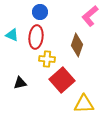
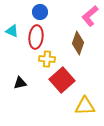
cyan triangle: moved 4 px up
brown diamond: moved 1 px right, 2 px up
yellow triangle: moved 1 px right, 2 px down
